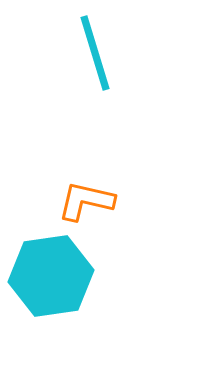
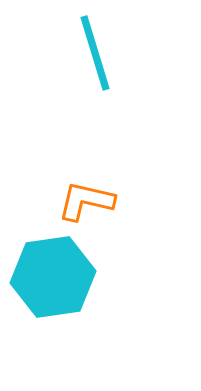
cyan hexagon: moved 2 px right, 1 px down
